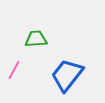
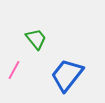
green trapezoid: rotated 55 degrees clockwise
